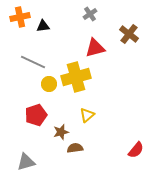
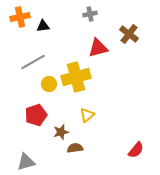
gray cross: rotated 24 degrees clockwise
red triangle: moved 3 px right
gray line: rotated 55 degrees counterclockwise
